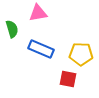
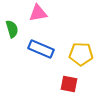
red square: moved 1 px right, 5 px down
